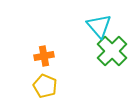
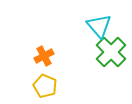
green cross: moved 1 px left, 1 px down
orange cross: rotated 18 degrees counterclockwise
